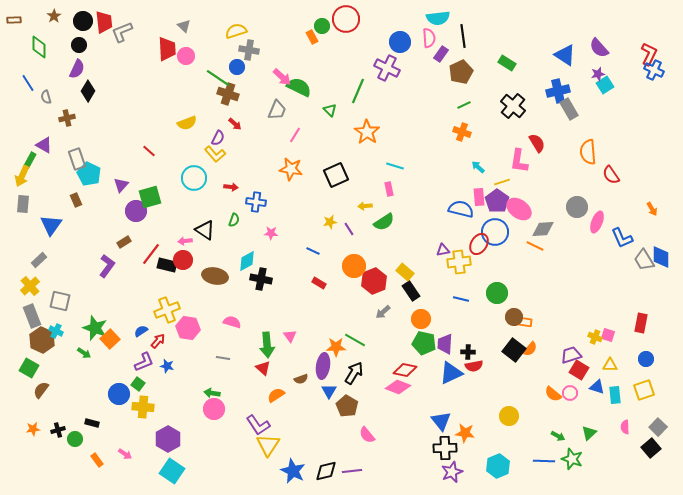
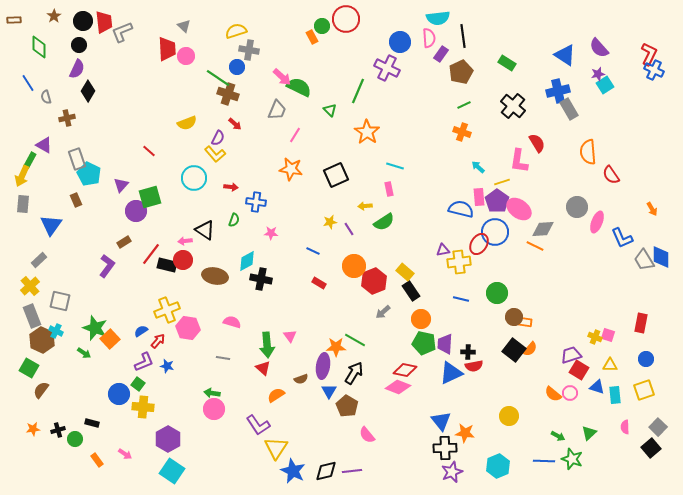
yellow triangle at (268, 445): moved 8 px right, 3 px down
